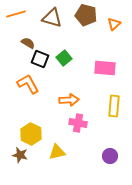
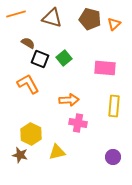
brown pentagon: moved 4 px right, 4 px down
purple circle: moved 3 px right, 1 px down
